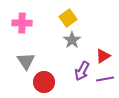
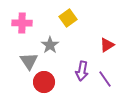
gray star: moved 22 px left, 5 px down
red triangle: moved 4 px right, 11 px up
gray triangle: moved 3 px right
purple arrow: rotated 18 degrees counterclockwise
purple line: rotated 66 degrees clockwise
